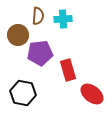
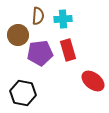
red rectangle: moved 20 px up
red ellipse: moved 1 px right, 13 px up
